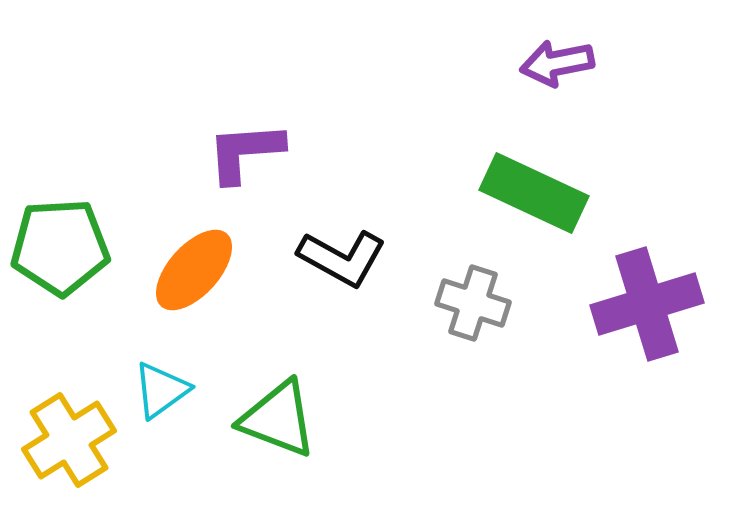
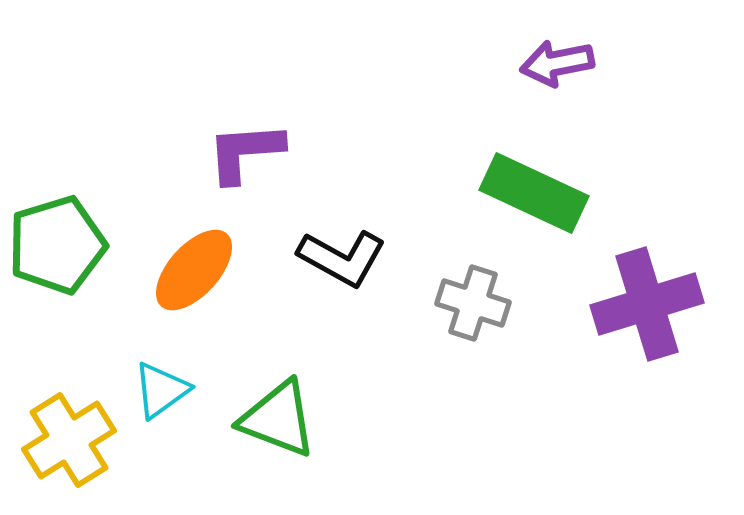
green pentagon: moved 3 px left, 2 px up; rotated 14 degrees counterclockwise
